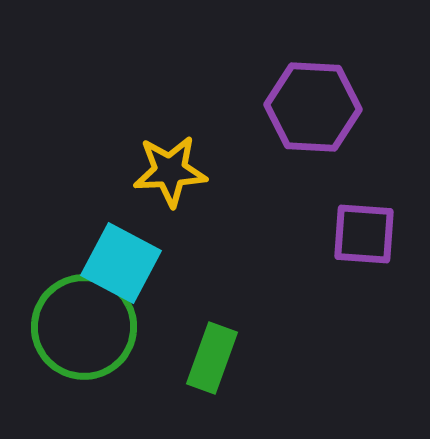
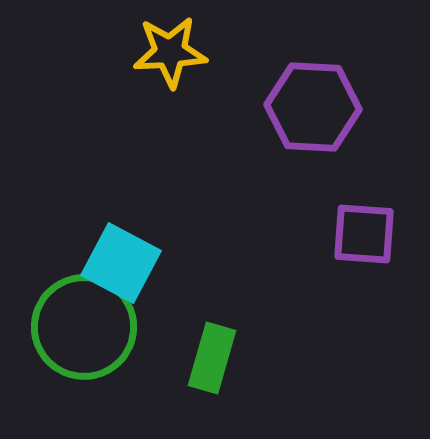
yellow star: moved 119 px up
green rectangle: rotated 4 degrees counterclockwise
